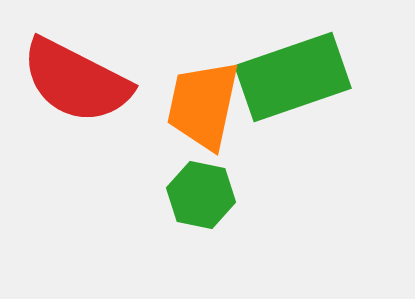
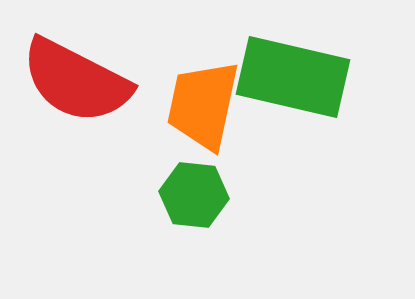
green rectangle: rotated 32 degrees clockwise
green hexagon: moved 7 px left; rotated 6 degrees counterclockwise
